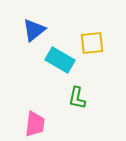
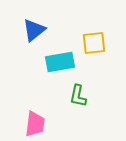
yellow square: moved 2 px right
cyan rectangle: moved 2 px down; rotated 40 degrees counterclockwise
green L-shape: moved 1 px right, 2 px up
